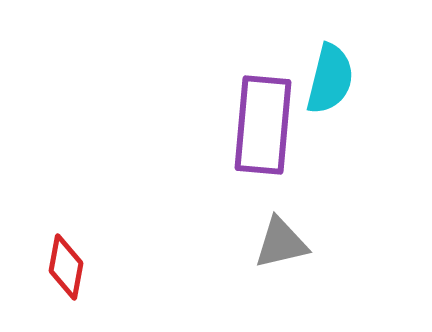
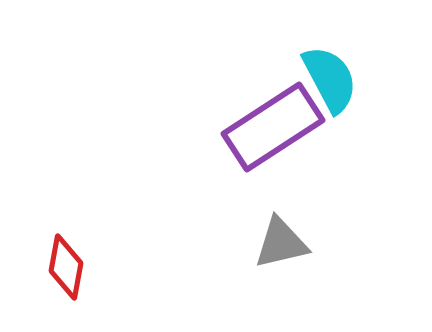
cyan semicircle: rotated 42 degrees counterclockwise
purple rectangle: moved 10 px right, 2 px down; rotated 52 degrees clockwise
